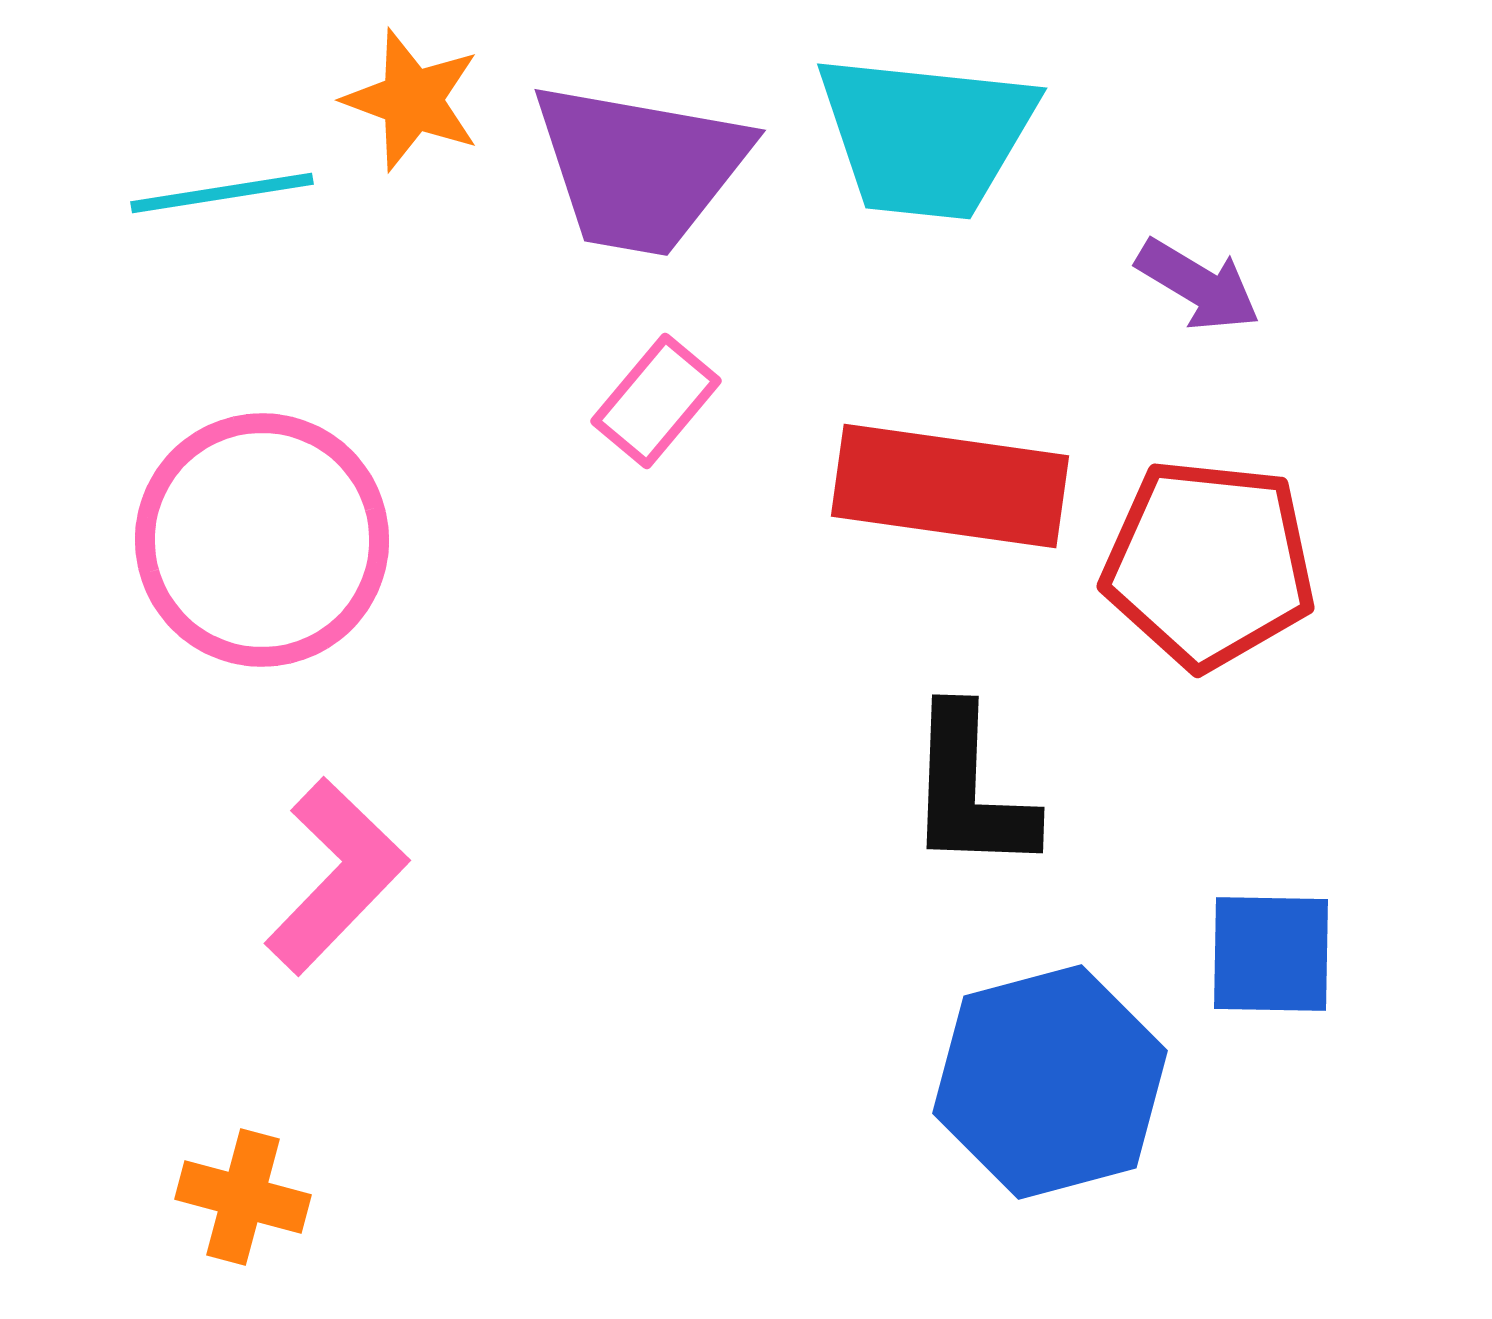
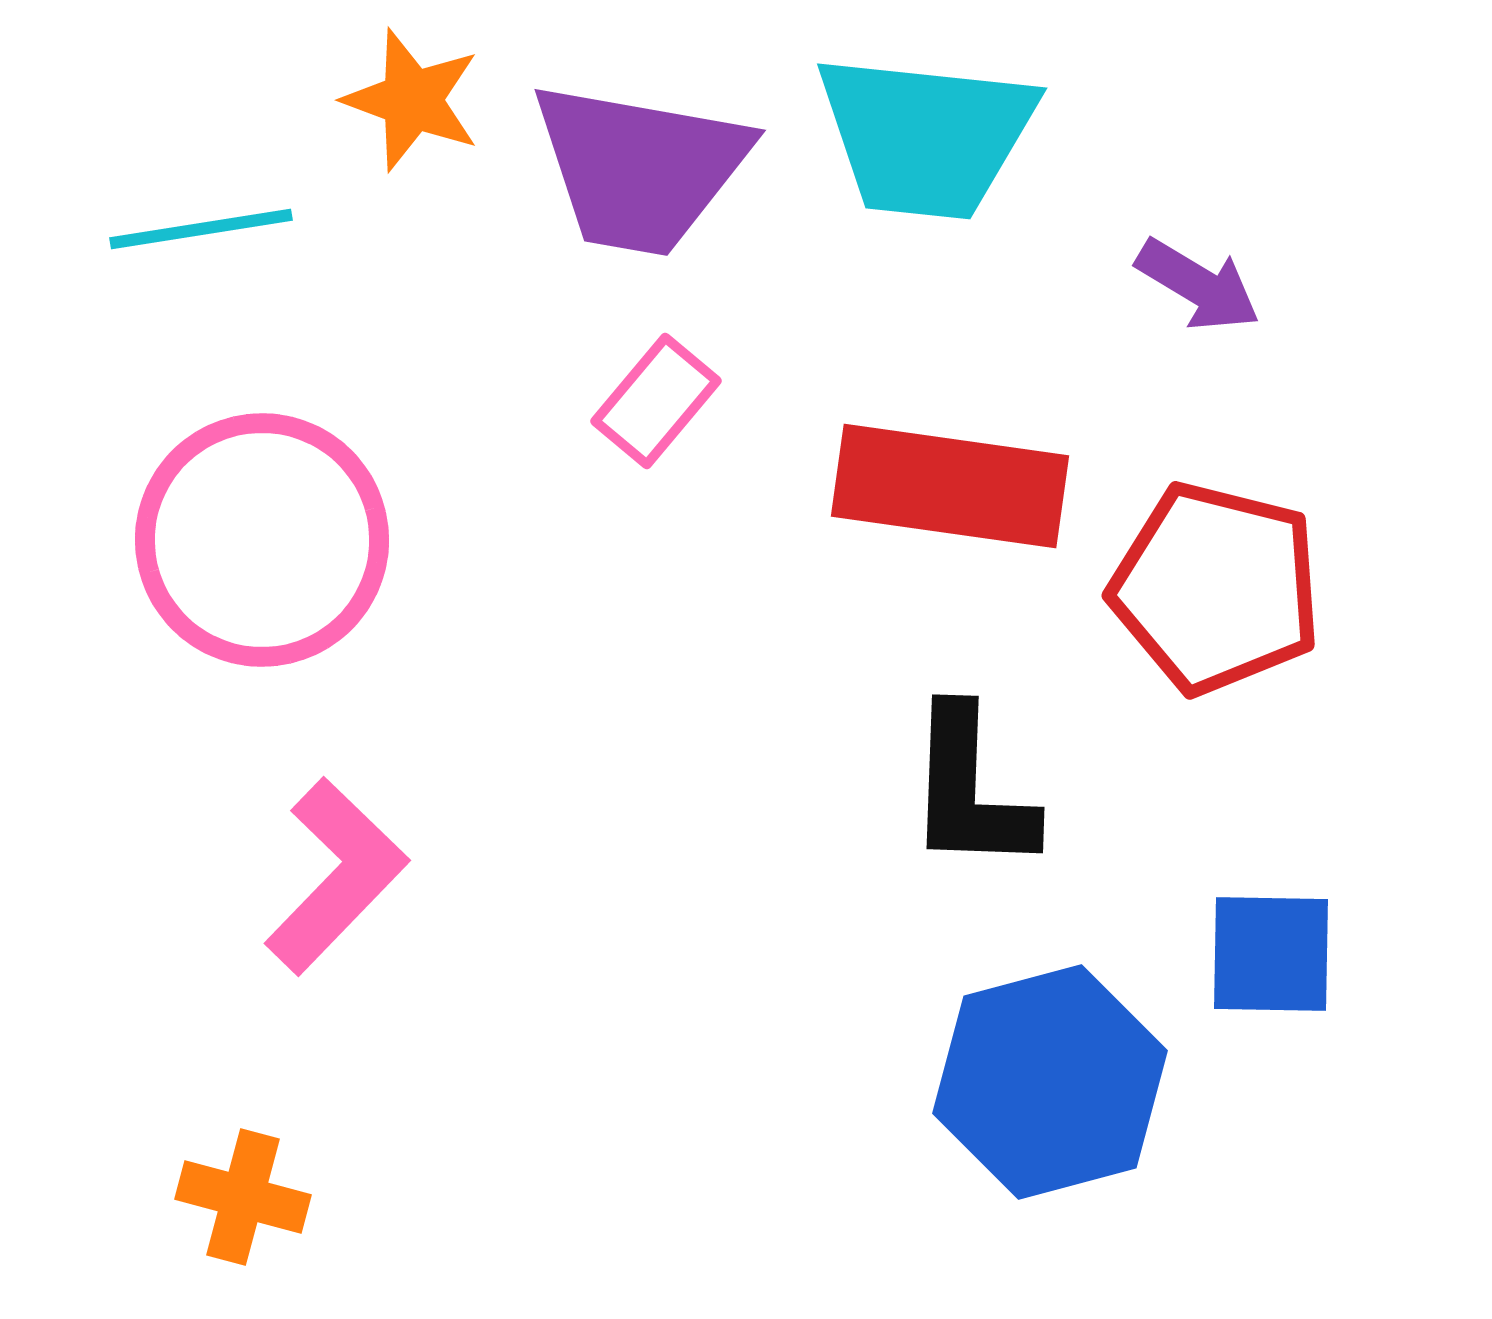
cyan line: moved 21 px left, 36 px down
red pentagon: moved 7 px right, 24 px down; rotated 8 degrees clockwise
